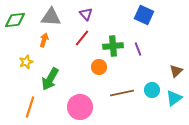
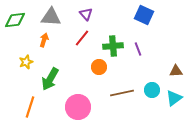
brown triangle: rotated 40 degrees clockwise
pink circle: moved 2 px left
